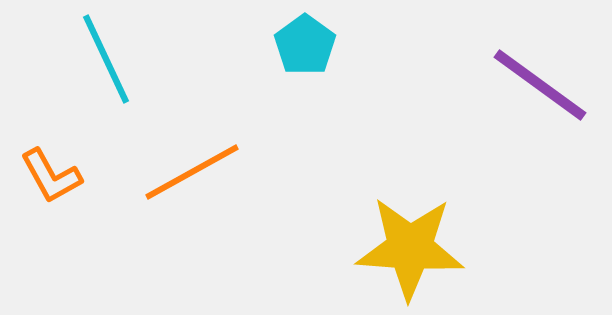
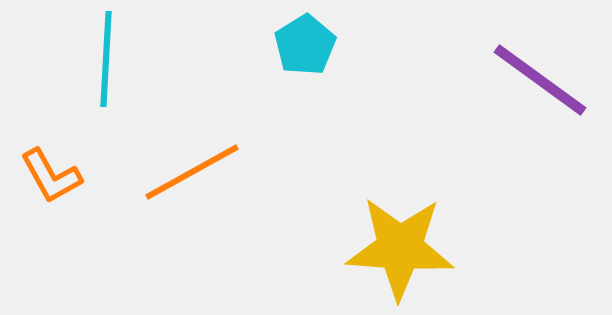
cyan pentagon: rotated 4 degrees clockwise
cyan line: rotated 28 degrees clockwise
purple line: moved 5 px up
yellow star: moved 10 px left
